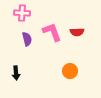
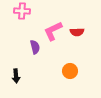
pink cross: moved 2 px up
pink L-shape: moved 1 px right, 1 px up; rotated 95 degrees counterclockwise
purple semicircle: moved 8 px right, 8 px down
black arrow: moved 3 px down
